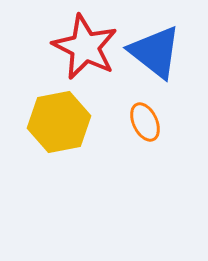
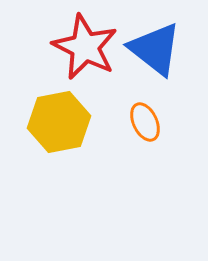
blue triangle: moved 3 px up
